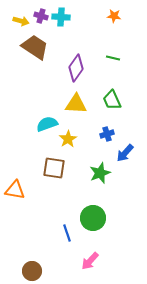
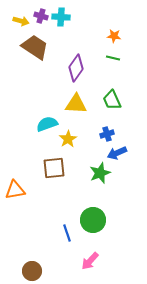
orange star: moved 20 px down
blue arrow: moved 8 px left; rotated 24 degrees clockwise
brown square: rotated 15 degrees counterclockwise
orange triangle: rotated 20 degrees counterclockwise
green circle: moved 2 px down
